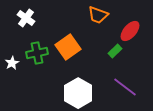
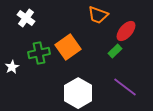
red ellipse: moved 4 px left
green cross: moved 2 px right
white star: moved 4 px down
